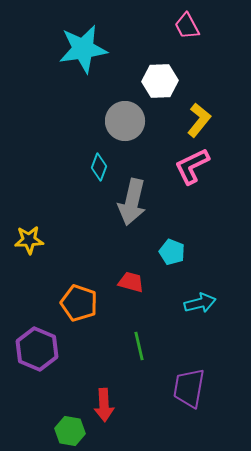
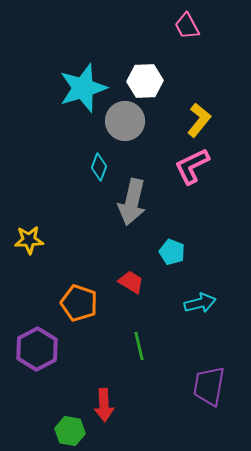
cyan star: moved 39 px down; rotated 9 degrees counterclockwise
white hexagon: moved 15 px left
red trapezoid: rotated 16 degrees clockwise
purple hexagon: rotated 9 degrees clockwise
purple trapezoid: moved 20 px right, 2 px up
